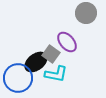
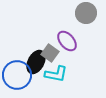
purple ellipse: moved 1 px up
gray square: moved 1 px left, 1 px up
black ellipse: rotated 25 degrees counterclockwise
blue circle: moved 1 px left, 3 px up
